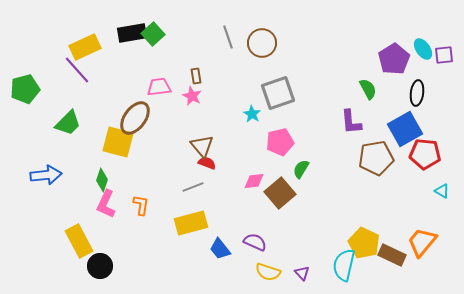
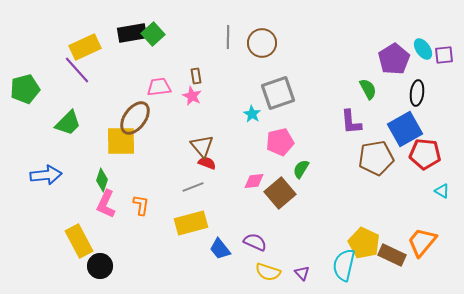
gray line at (228, 37): rotated 20 degrees clockwise
yellow square at (118, 142): moved 3 px right, 1 px up; rotated 16 degrees counterclockwise
